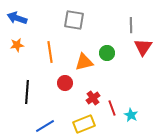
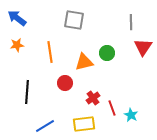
blue arrow: rotated 18 degrees clockwise
gray line: moved 3 px up
yellow rectangle: rotated 15 degrees clockwise
